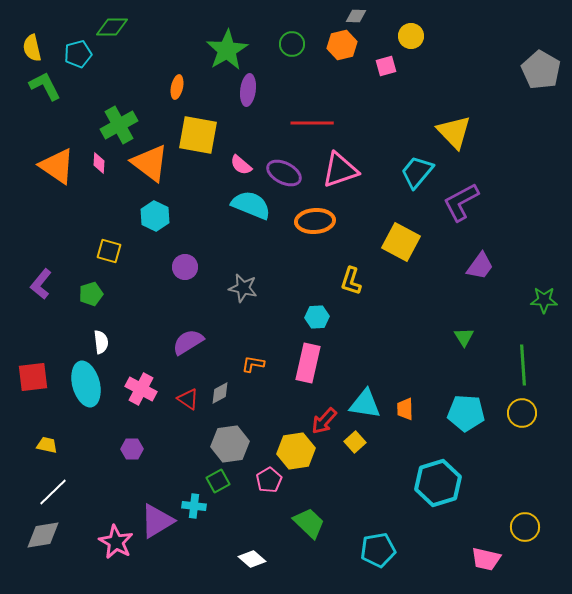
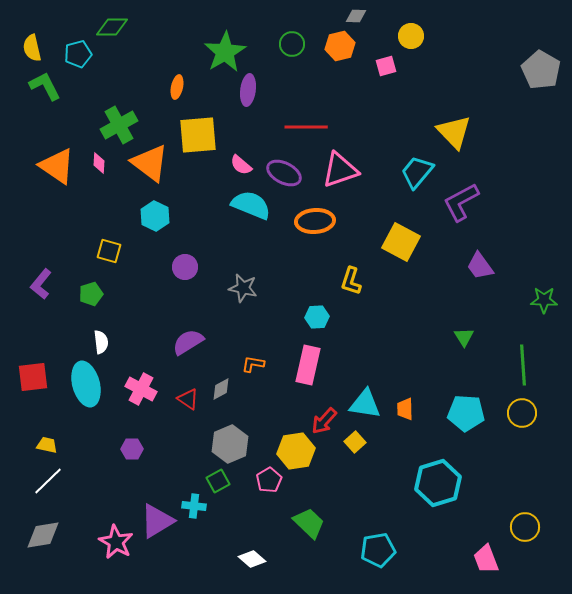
orange hexagon at (342, 45): moved 2 px left, 1 px down
green star at (227, 50): moved 2 px left, 2 px down
red line at (312, 123): moved 6 px left, 4 px down
yellow square at (198, 135): rotated 15 degrees counterclockwise
purple trapezoid at (480, 266): rotated 108 degrees clockwise
pink rectangle at (308, 363): moved 2 px down
gray diamond at (220, 393): moved 1 px right, 4 px up
gray hexagon at (230, 444): rotated 15 degrees counterclockwise
white line at (53, 492): moved 5 px left, 11 px up
pink trapezoid at (486, 559): rotated 56 degrees clockwise
